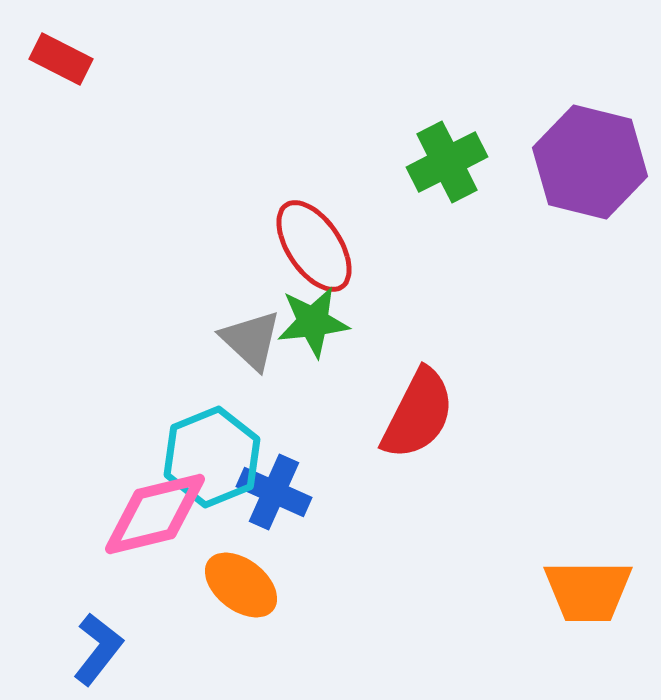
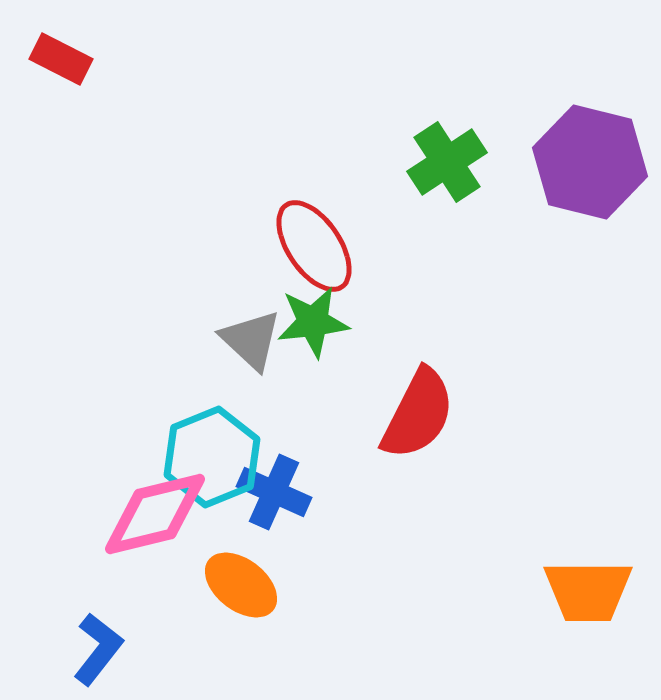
green cross: rotated 6 degrees counterclockwise
